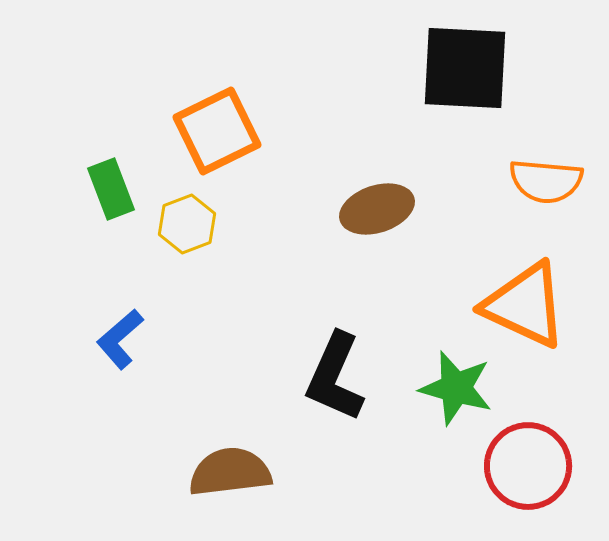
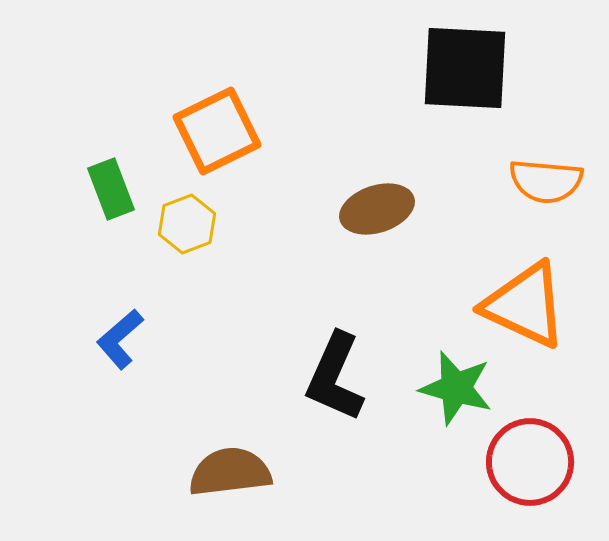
red circle: moved 2 px right, 4 px up
